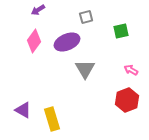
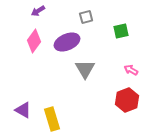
purple arrow: moved 1 px down
